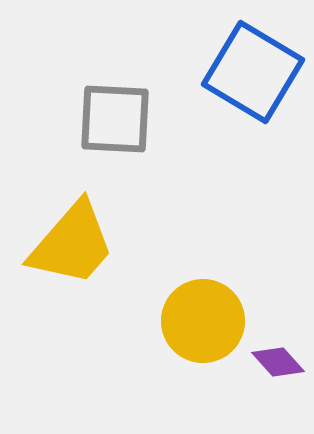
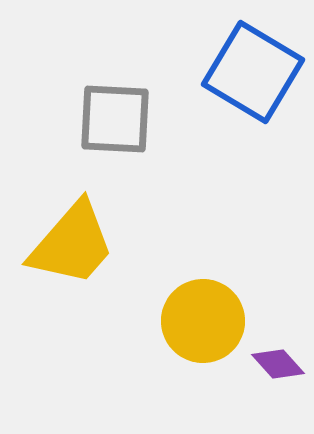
purple diamond: moved 2 px down
